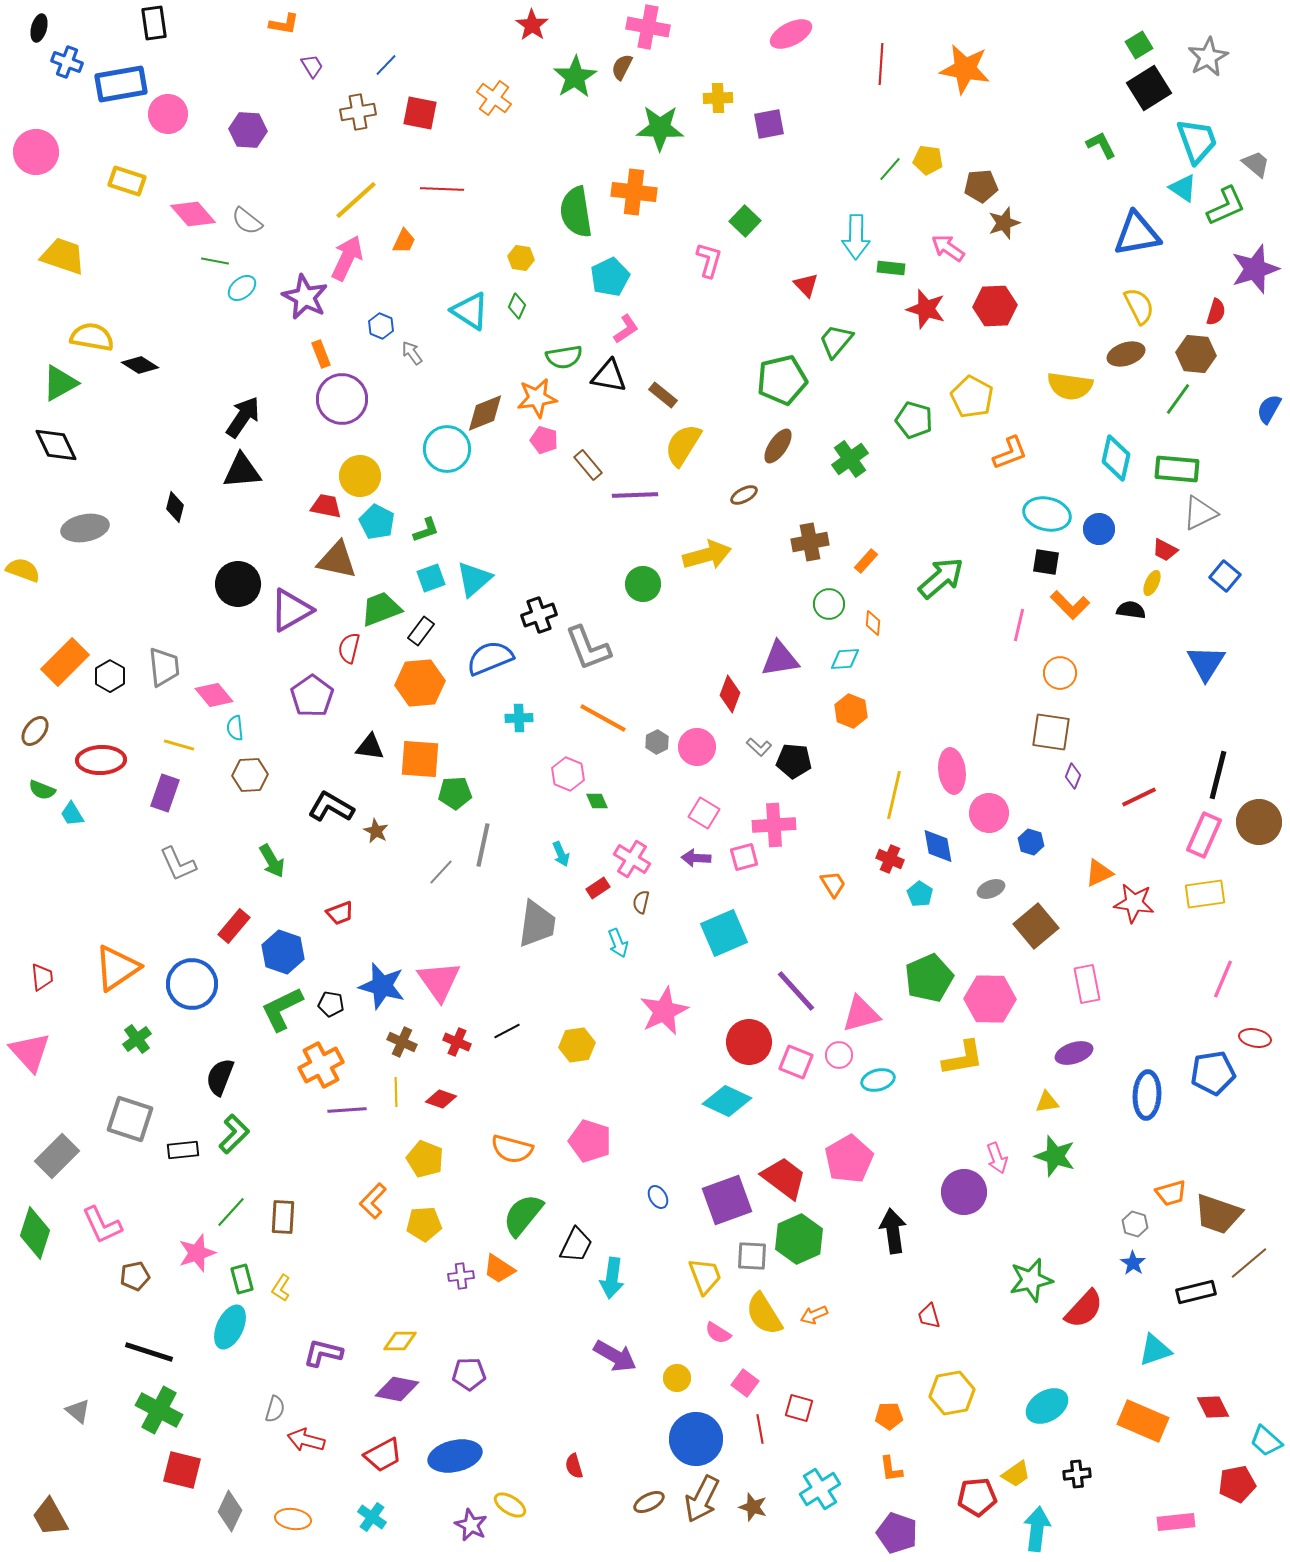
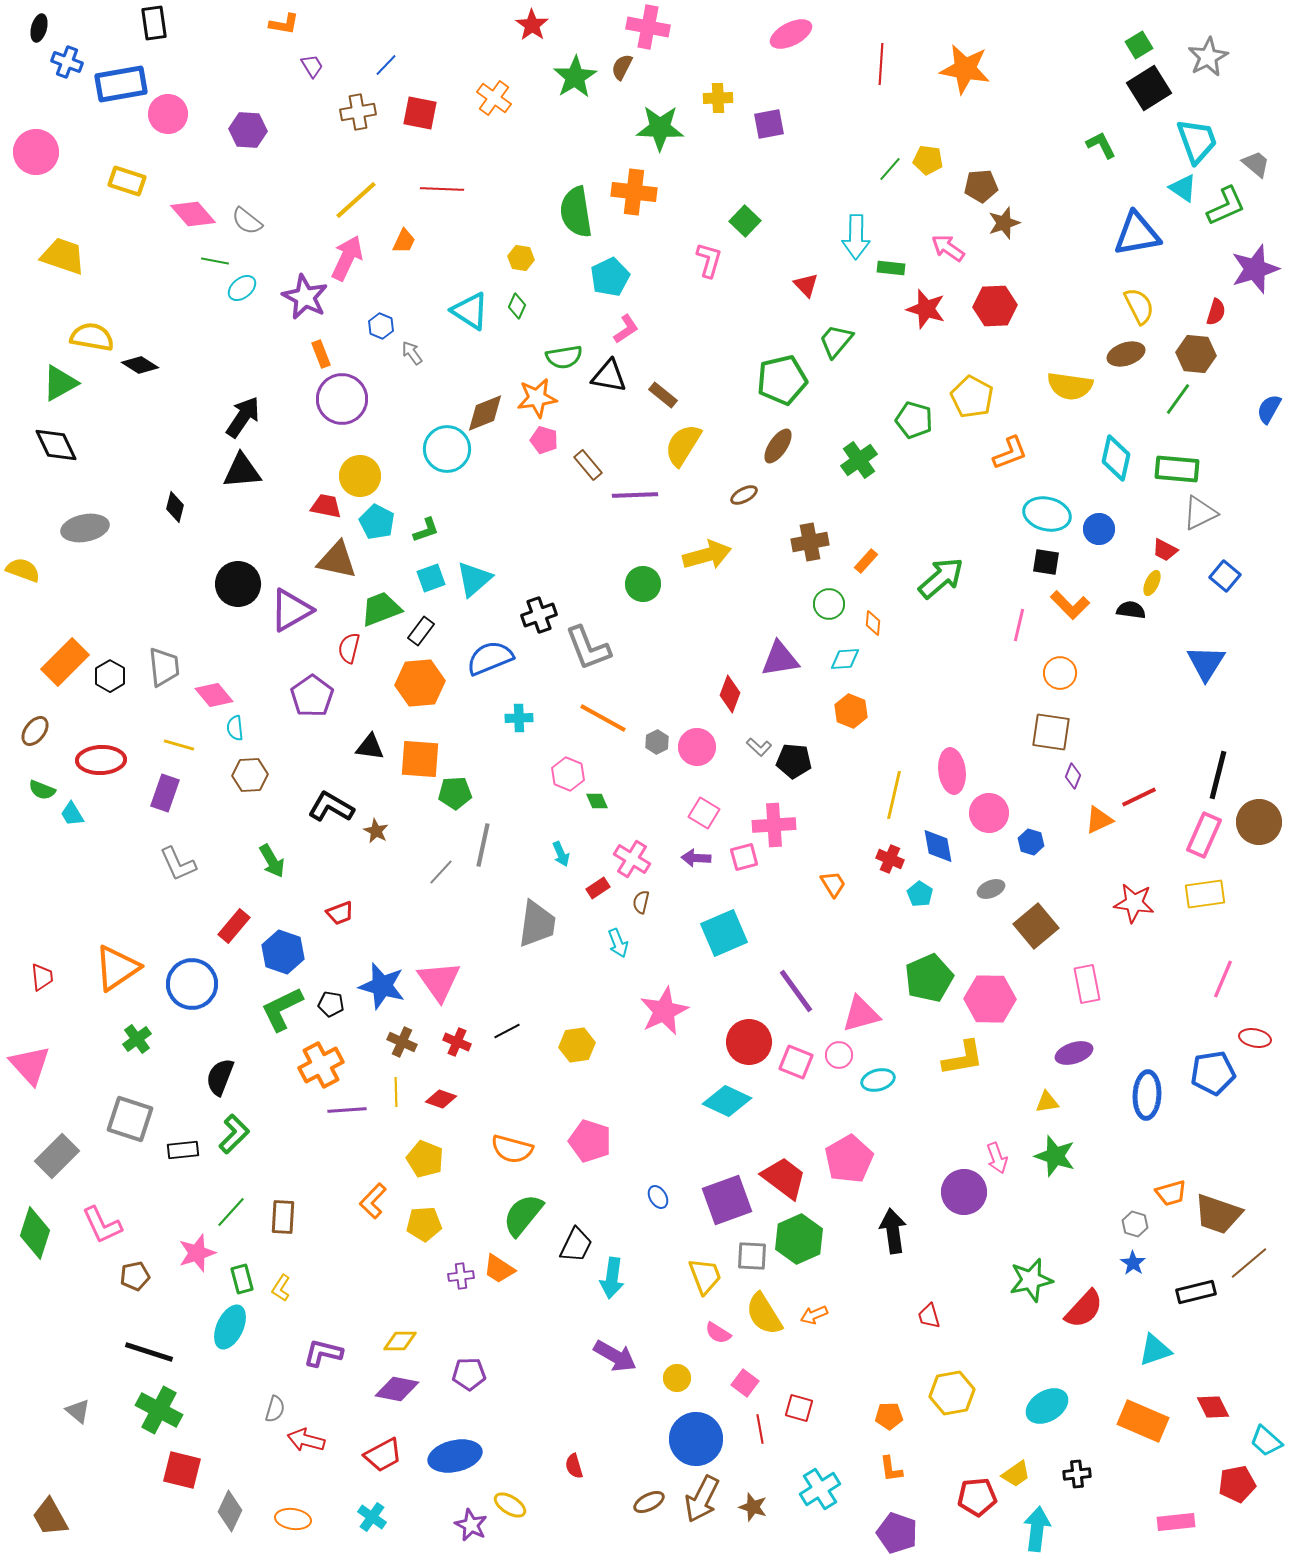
green cross at (850, 459): moved 9 px right, 1 px down
orange triangle at (1099, 873): moved 53 px up
purple line at (796, 991): rotated 6 degrees clockwise
pink triangle at (30, 1052): moved 13 px down
